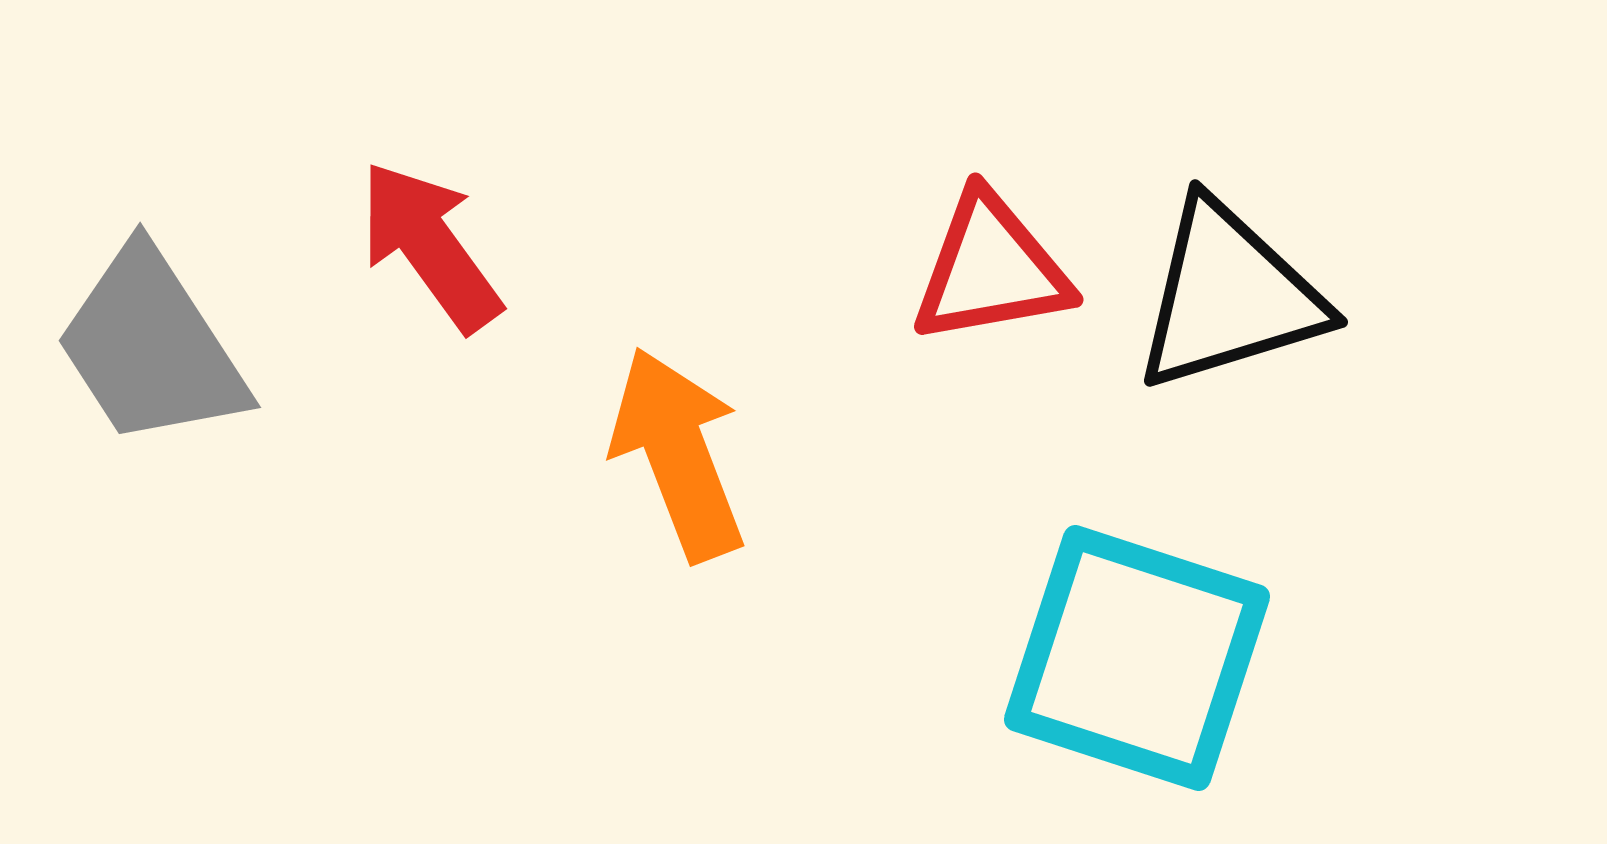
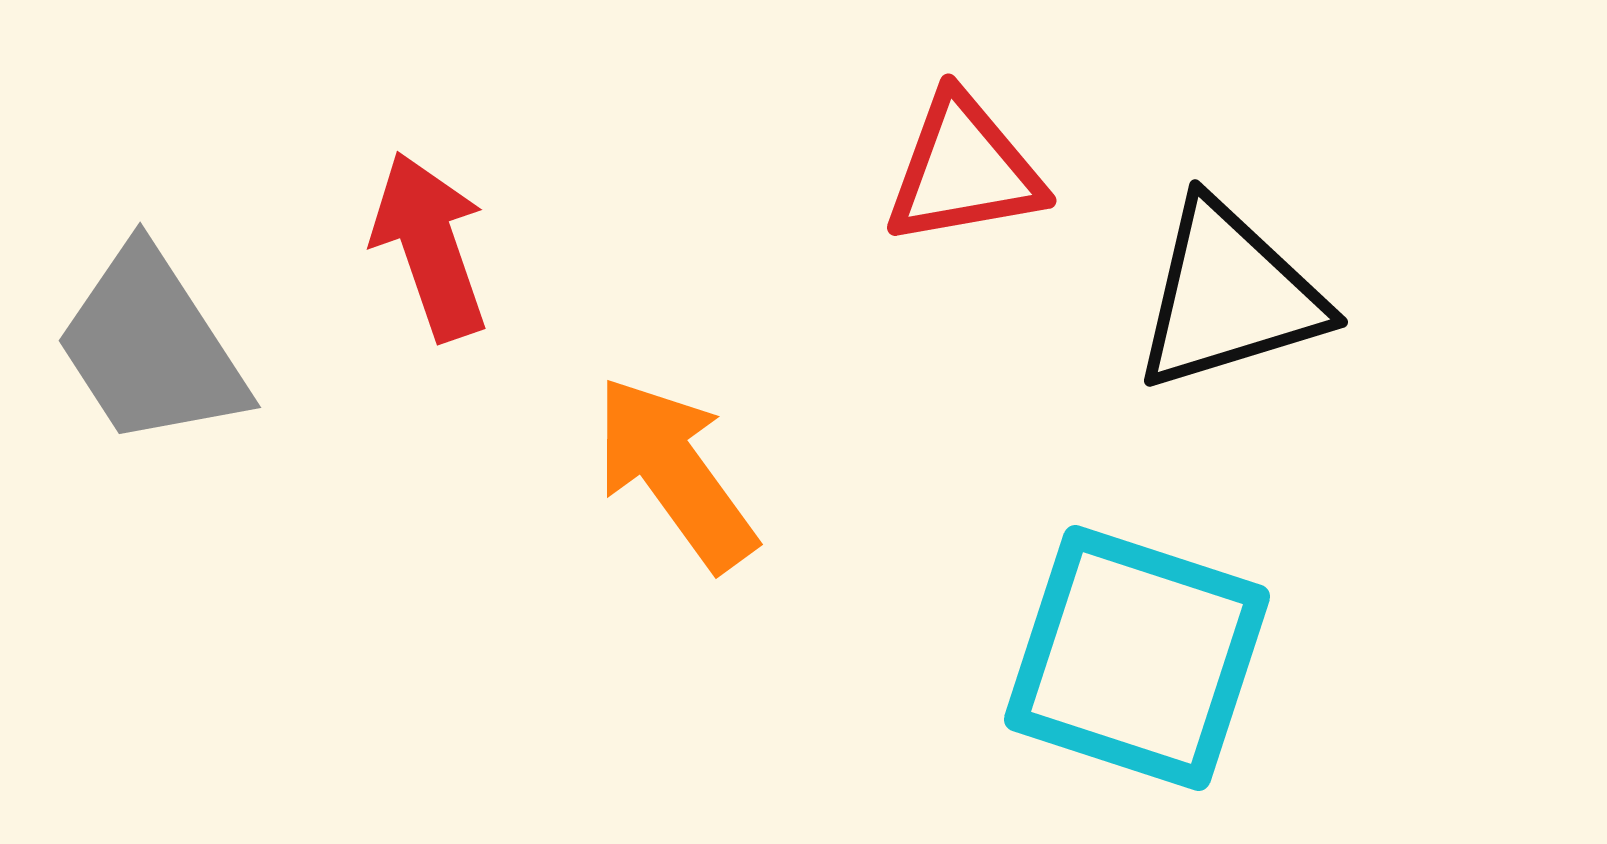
red arrow: rotated 17 degrees clockwise
red triangle: moved 27 px left, 99 px up
orange arrow: moved 3 px left, 19 px down; rotated 15 degrees counterclockwise
